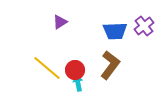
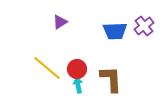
brown L-shape: moved 1 px right, 14 px down; rotated 40 degrees counterclockwise
red circle: moved 2 px right, 1 px up
cyan arrow: moved 2 px down
